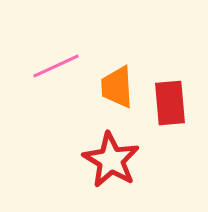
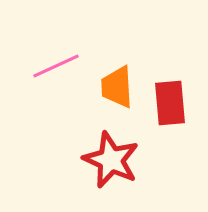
red star: rotated 6 degrees counterclockwise
